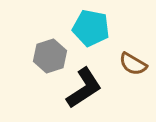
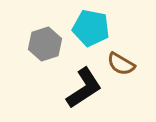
gray hexagon: moved 5 px left, 12 px up
brown semicircle: moved 12 px left
